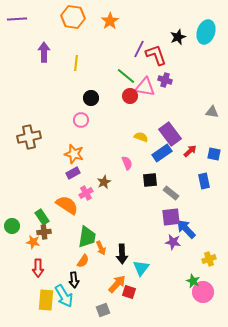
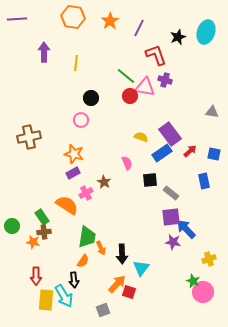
purple line at (139, 49): moved 21 px up
brown star at (104, 182): rotated 16 degrees counterclockwise
red arrow at (38, 268): moved 2 px left, 8 px down
